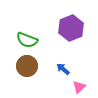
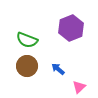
blue arrow: moved 5 px left
